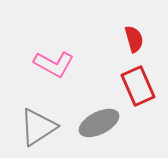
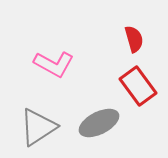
red rectangle: rotated 12 degrees counterclockwise
